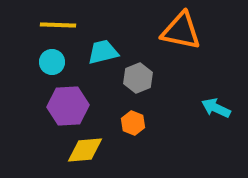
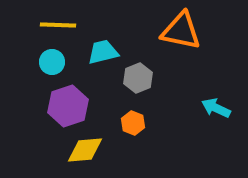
purple hexagon: rotated 15 degrees counterclockwise
